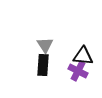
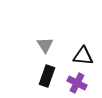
black rectangle: moved 4 px right, 11 px down; rotated 15 degrees clockwise
purple cross: moved 1 px left, 12 px down
